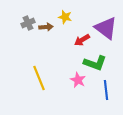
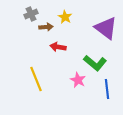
yellow star: rotated 16 degrees clockwise
gray cross: moved 3 px right, 9 px up
red arrow: moved 24 px left, 7 px down; rotated 42 degrees clockwise
green L-shape: rotated 20 degrees clockwise
yellow line: moved 3 px left, 1 px down
blue line: moved 1 px right, 1 px up
